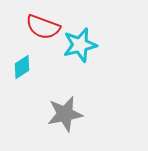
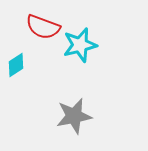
cyan diamond: moved 6 px left, 2 px up
gray star: moved 9 px right, 2 px down
